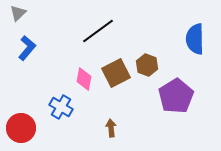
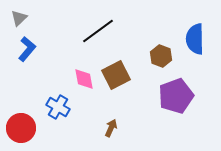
gray triangle: moved 1 px right, 5 px down
blue L-shape: moved 1 px down
brown hexagon: moved 14 px right, 9 px up
brown square: moved 2 px down
pink diamond: rotated 20 degrees counterclockwise
purple pentagon: rotated 12 degrees clockwise
blue cross: moved 3 px left
brown arrow: rotated 30 degrees clockwise
